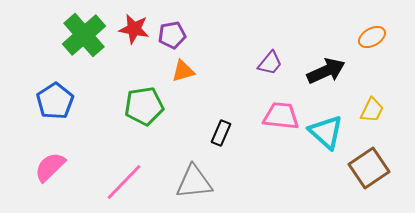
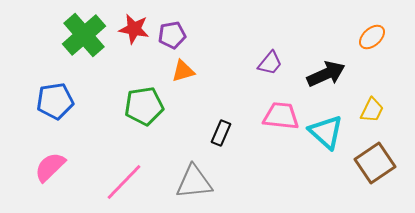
orange ellipse: rotated 12 degrees counterclockwise
black arrow: moved 3 px down
blue pentagon: rotated 24 degrees clockwise
brown square: moved 6 px right, 5 px up
